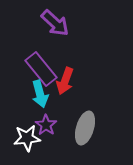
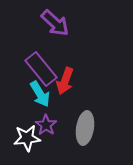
cyan arrow: rotated 16 degrees counterclockwise
gray ellipse: rotated 8 degrees counterclockwise
